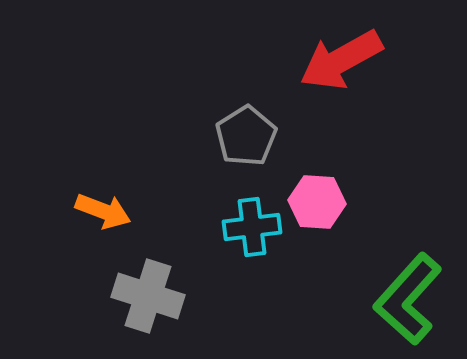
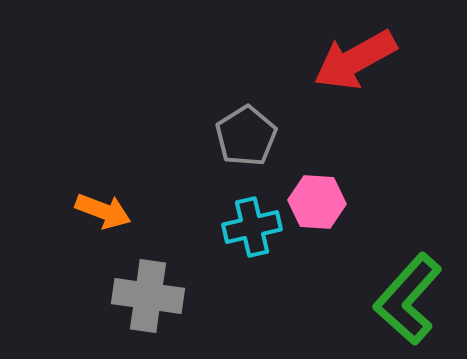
red arrow: moved 14 px right
cyan cross: rotated 6 degrees counterclockwise
gray cross: rotated 10 degrees counterclockwise
